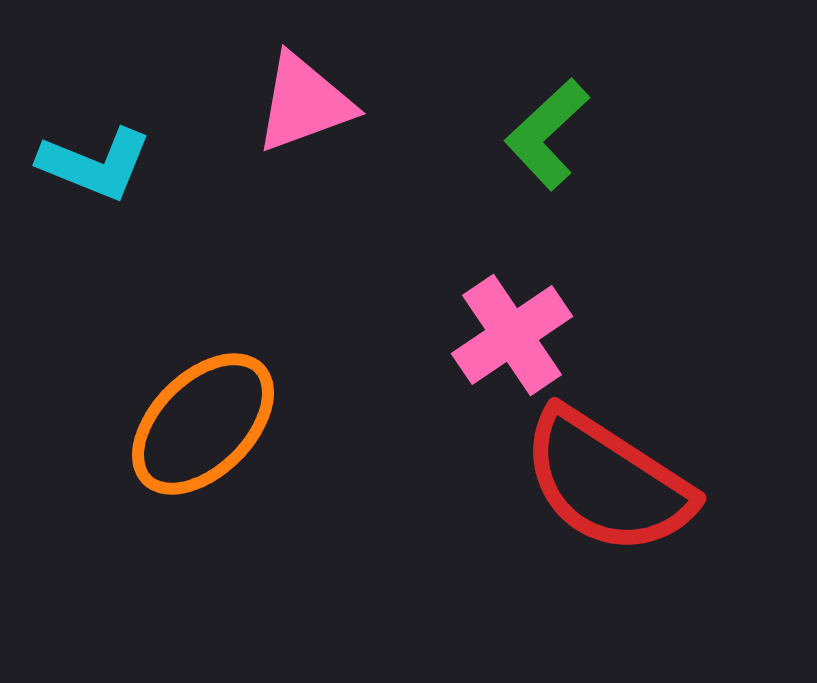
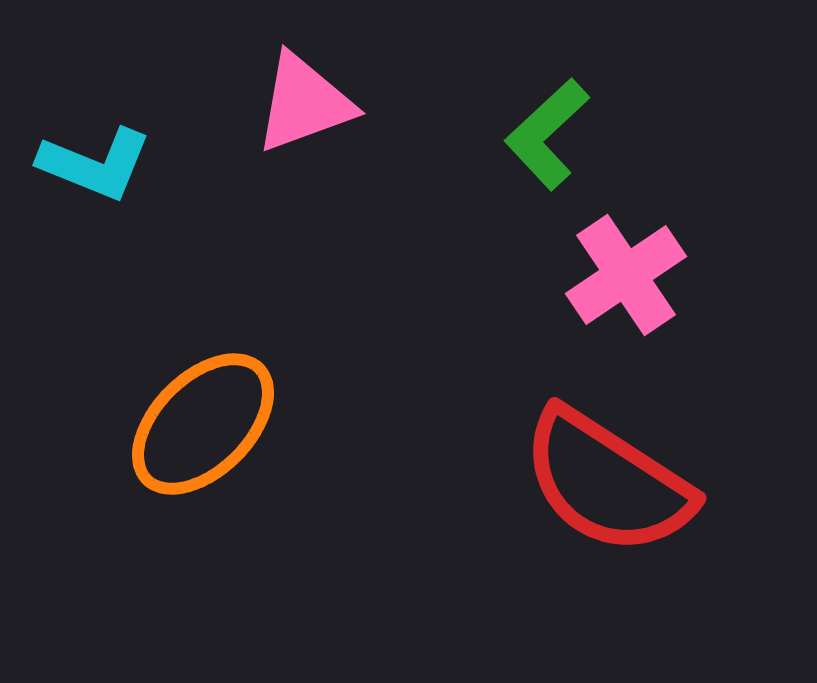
pink cross: moved 114 px right, 60 px up
